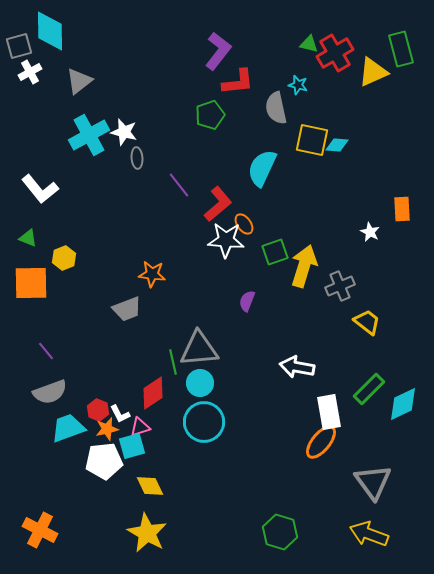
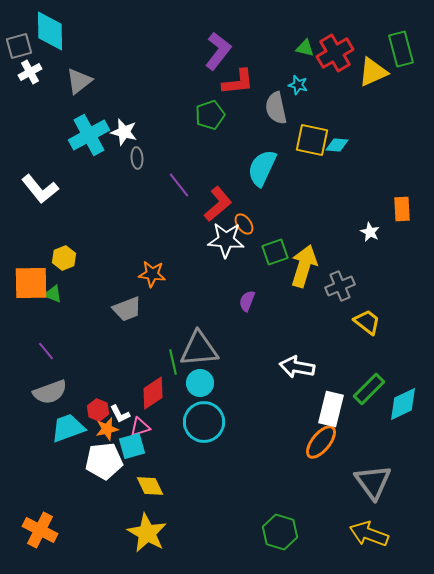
green triangle at (309, 44): moved 4 px left, 4 px down
green triangle at (28, 238): moved 25 px right, 56 px down
white rectangle at (329, 412): moved 2 px right, 3 px up; rotated 24 degrees clockwise
